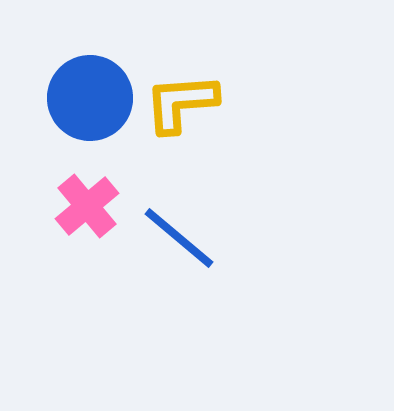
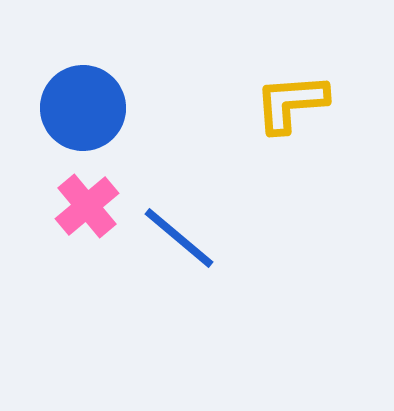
blue circle: moved 7 px left, 10 px down
yellow L-shape: moved 110 px right
